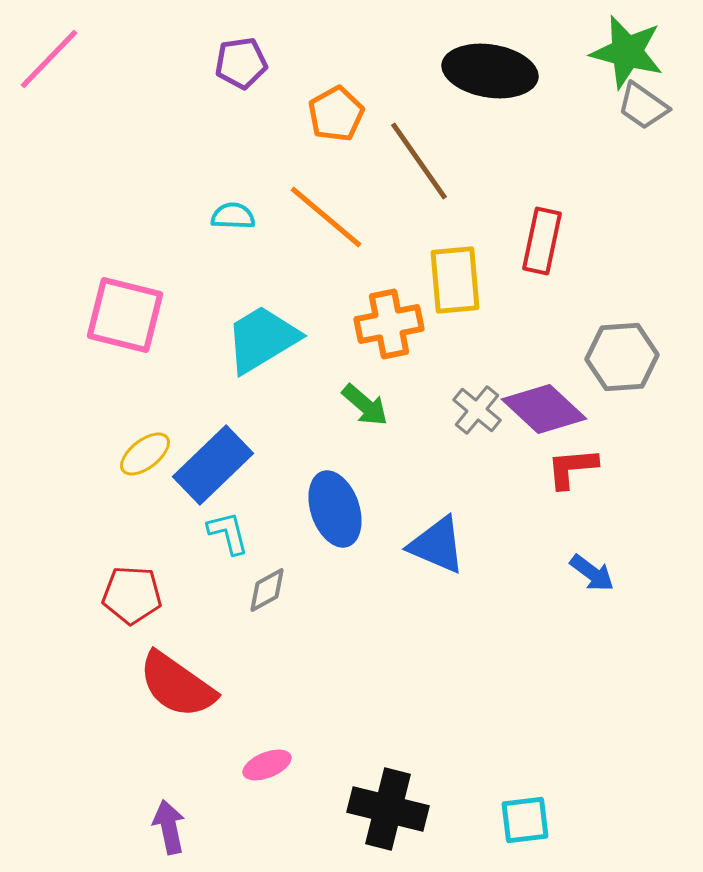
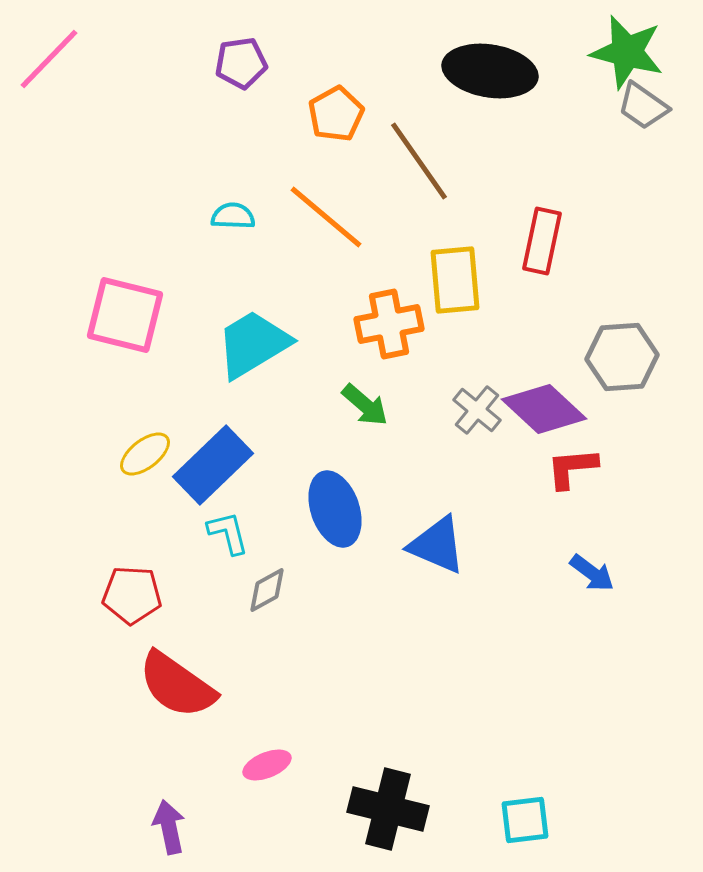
cyan trapezoid: moved 9 px left, 5 px down
